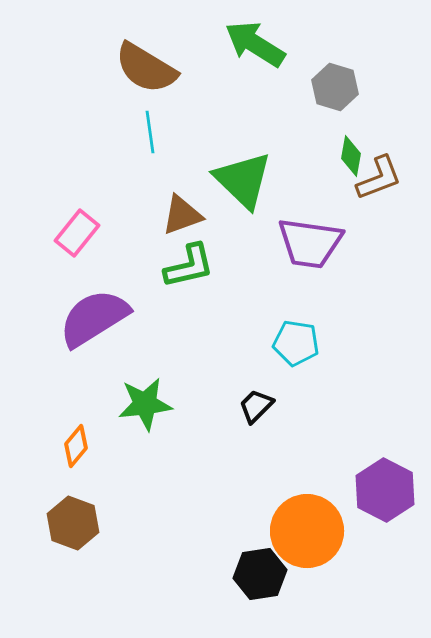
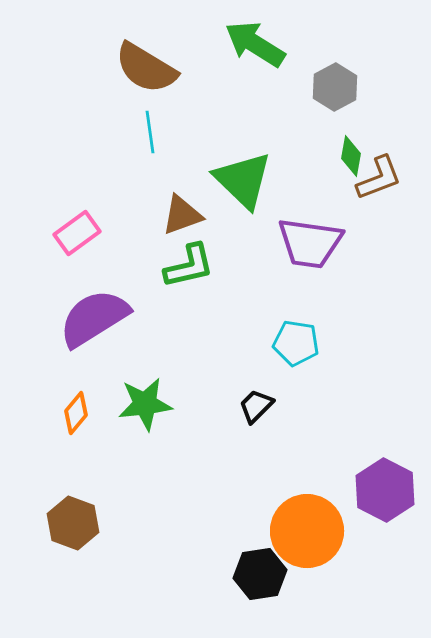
gray hexagon: rotated 15 degrees clockwise
pink rectangle: rotated 15 degrees clockwise
orange diamond: moved 33 px up
